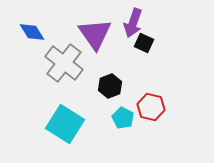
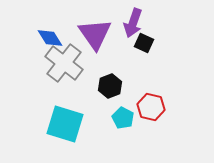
blue diamond: moved 18 px right, 6 px down
cyan square: rotated 15 degrees counterclockwise
